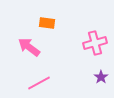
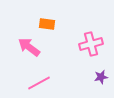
orange rectangle: moved 1 px down
pink cross: moved 4 px left, 1 px down
purple star: rotated 24 degrees clockwise
